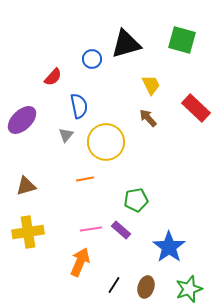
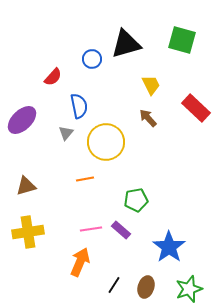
gray triangle: moved 2 px up
